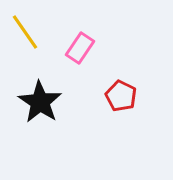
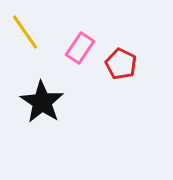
red pentagon: moved 32 px up
black star: moved 2 px right
